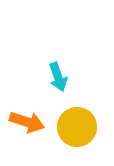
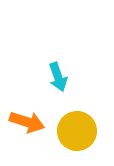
yellow circle: moved 4 px down
